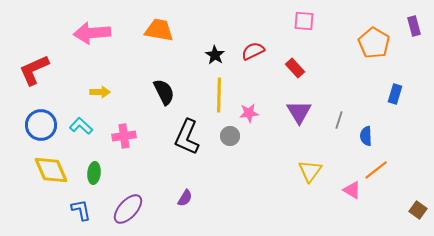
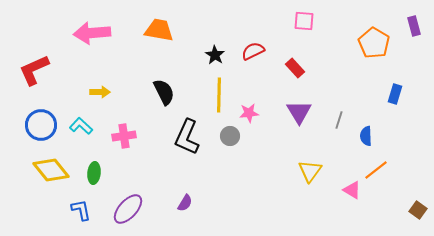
yellow diamond: rotated 15 degrees counterclockwise
purple semicircle: moved 5 px down
